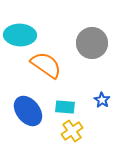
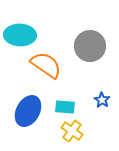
gray circle: moved 2 px left, 3 px down
blue ellipse: rotated 68 degrees clockwise
yellow cross: rotated 20 degrees counterclockwise
